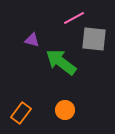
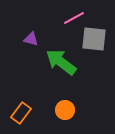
purple triangle: moved 1 px left, 1 px up
